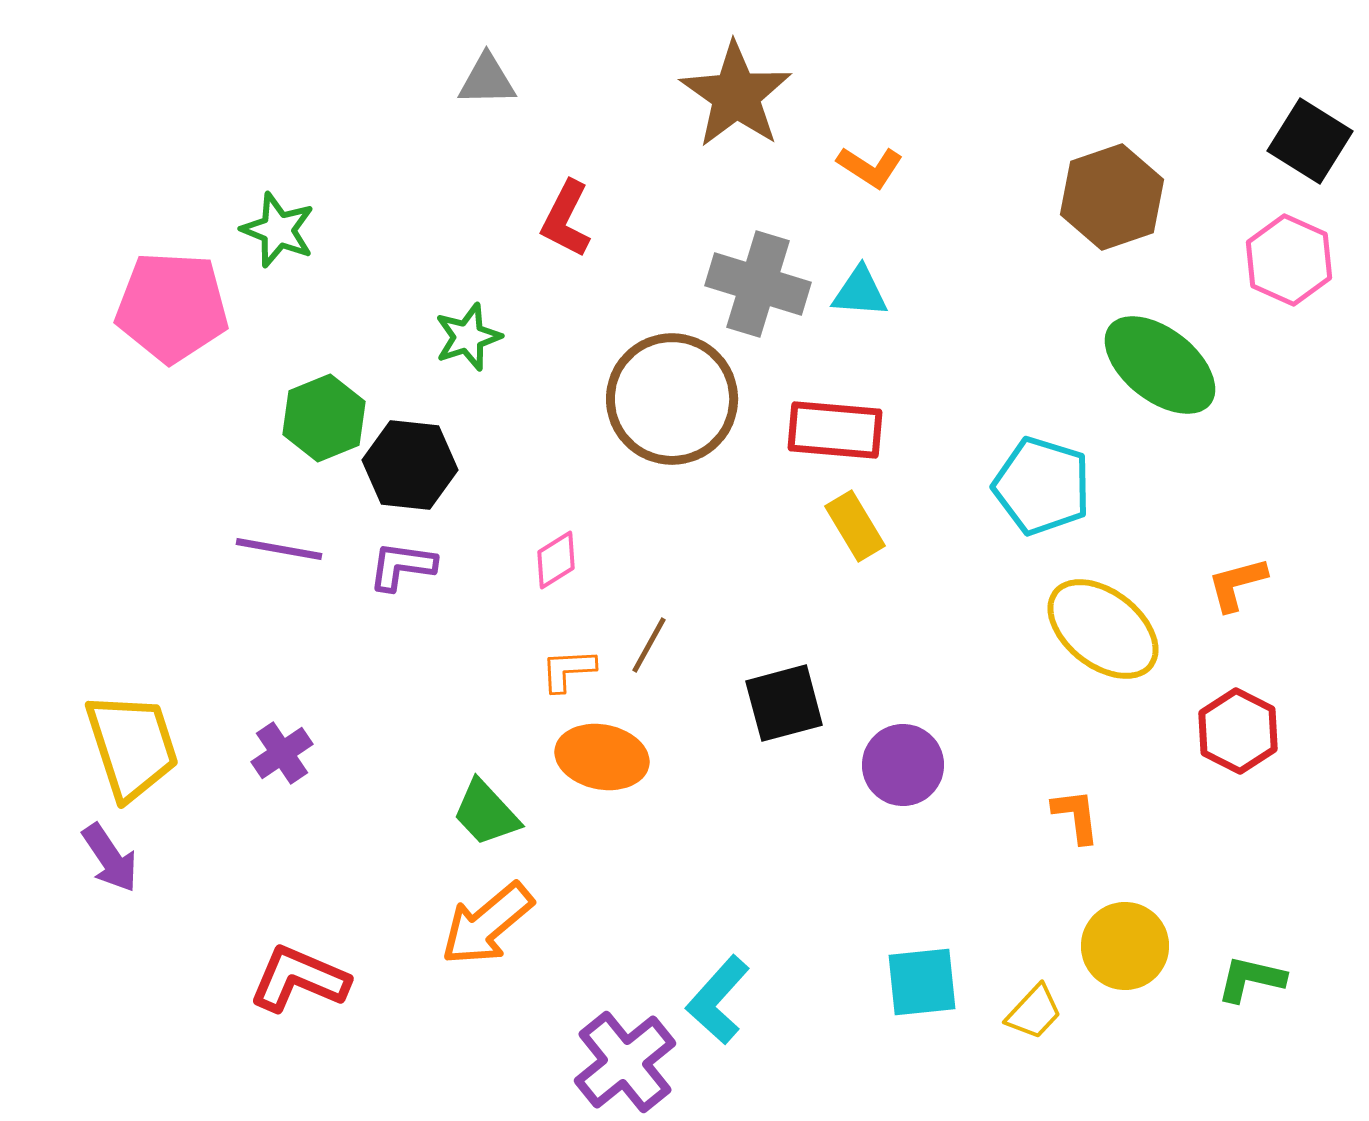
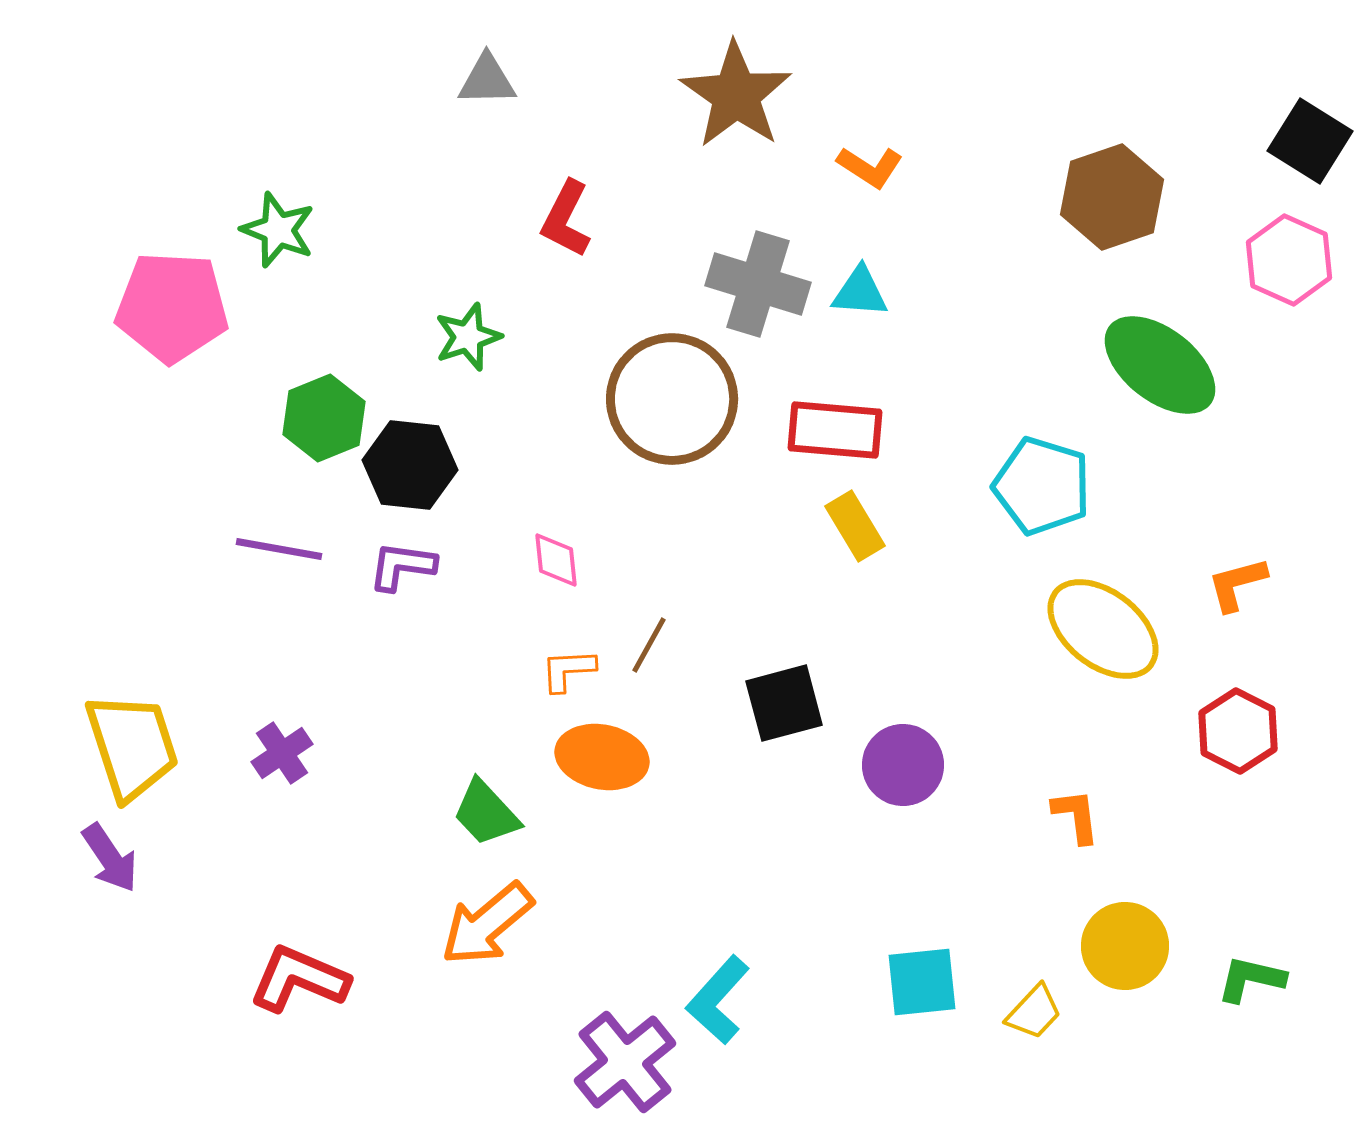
pink diamond at (556, 560): rotated 64 degrees counterclockwise
